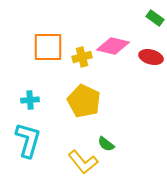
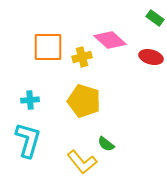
pink diamond: moved 3 px left, 6 px up; rotated 28 degrees clockwise
yellow pentagon: rotated 8 degrees counterclockwise
yellow L-shape: moved 1 px left
